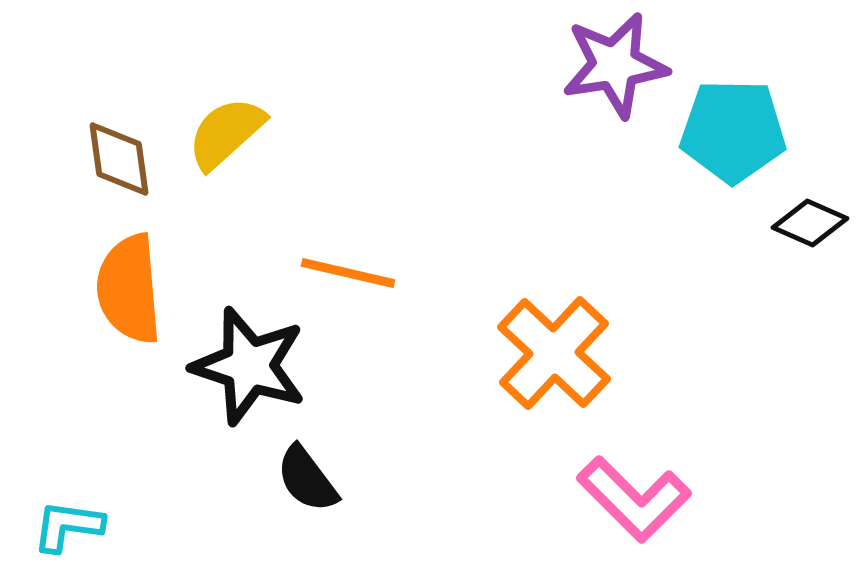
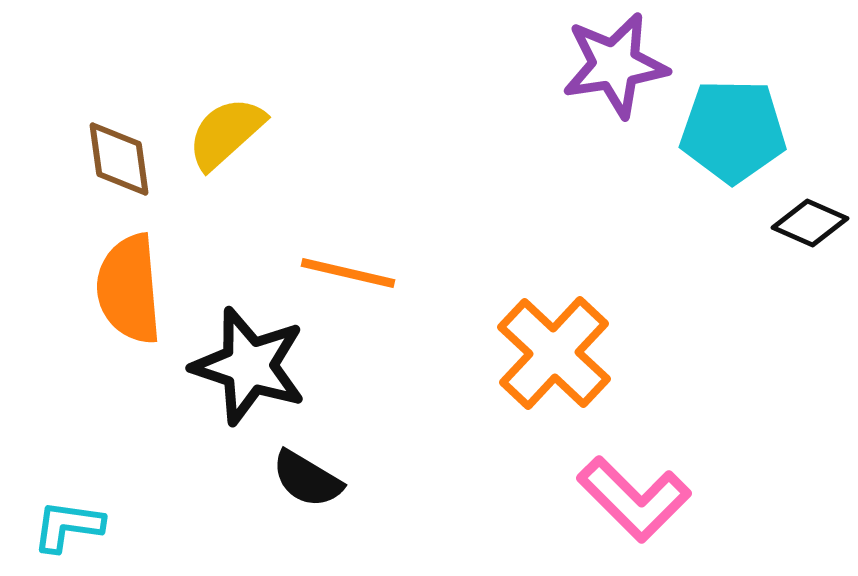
black semicircle: rotated 22 degrees counterclockwise
